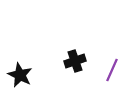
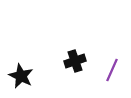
black star: moved 1 px right, 1 px down
